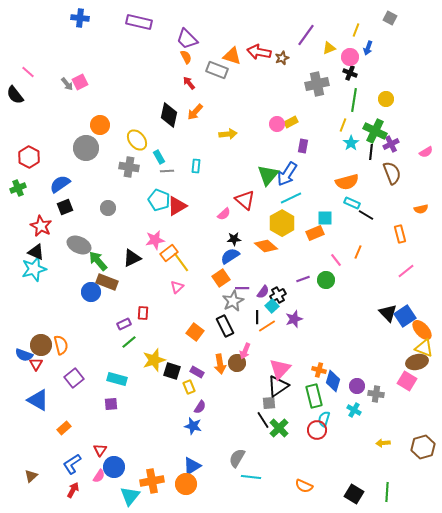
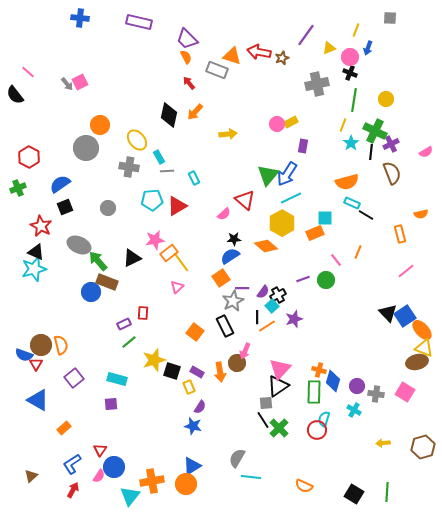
gray square at (390, 18): rotated 24 degrees counterclockwise
cyan rectangle at (196, 166): moved 2 px left, 12 px down; rotated 32 degrees counterclockwise
cyan pentagon at (159, 200): moved 7 px left; rotated 25 degrees counterclockwise
orange semicircle at (421, 209): moved 5 px down
orange arrow at (220, 364): moved 8 px down
pink square at (407, 381): moved 2 px left, 11 px down
green rectangle at (314, 396): moved 4 px up; rotated 15 degrees clockwise
gray square at (269, 403): moved 3 px left
